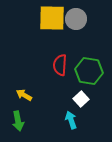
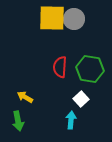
gray circle: moved 2 px left
red semicircle: moved 2 px down
green hexagon: moved 1 px right, 2 px up
yellow arrow: moved 1 px right, 2 px down
cyan arrow: rotated 24 degrees clockwise
